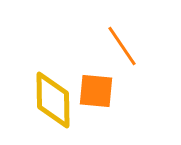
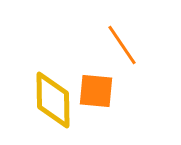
orange line: moved 1 px up
